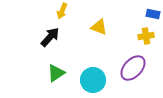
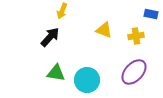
blue rectangle: moved 2 px left
yellow triangle: moved 5 px right, 3 px down
yellow cross: moved 10 px left
purple ellipse: moved 1 px right, 4 px down
green triangle: rotated 42 degrees clockwise
cyan circle: moved 6 px left
